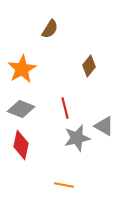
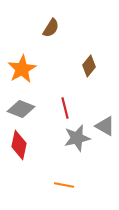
brown semicircle: moved 1 px right, 1 px up
gray triangle: moved 1 px right
red diamond: moved 2 px left
